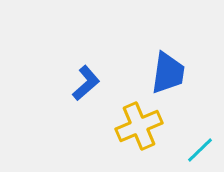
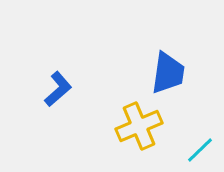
blue L-shape: moved 28 px left, 6 px down
